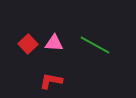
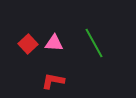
green line: moved 1 px left, 2 px up; rotated 32 degrees clockwise
red L-shape: moved 2 px right
